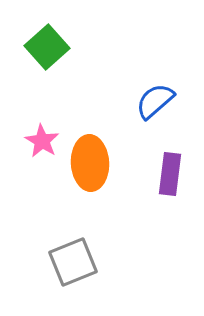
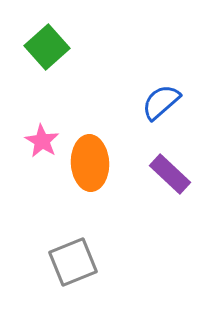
blue semicircle: moved 6 px right, 1 px down
purple rectangle: rotated 54 degrees counterclockwise
